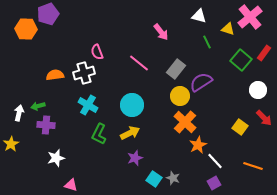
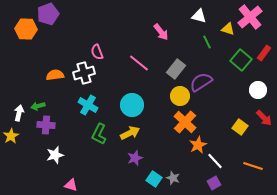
yellow star: moved 8 px up
white star: moved 1 px left, 3 px up
